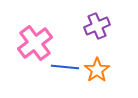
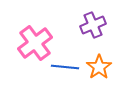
purple cross: moved 4 px left, 1 px up
orange star: moved 2 px right, 3 px up
